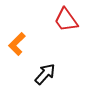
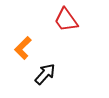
orange L-shape: moved 6 px right, 4 px down
